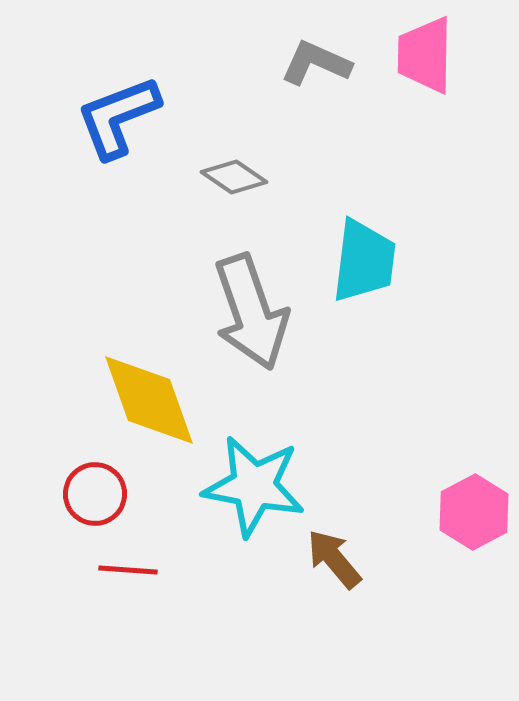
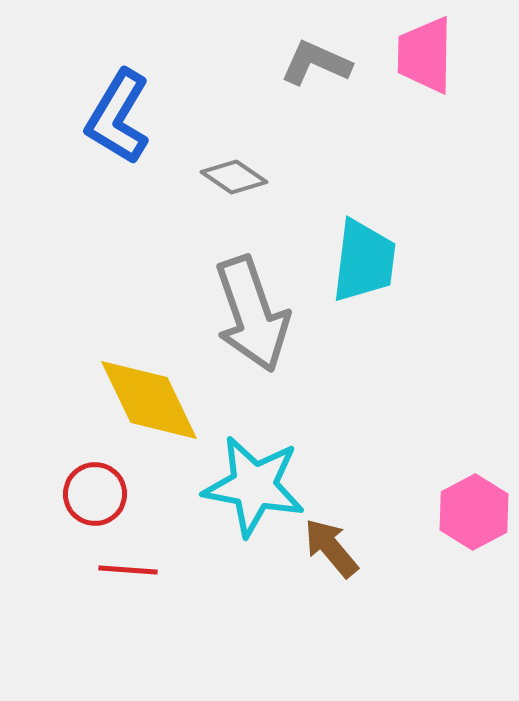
blue L-shape: rotated 38 degrees counterclockwise
gray arrow: moved 1 px right, 2 px down
yellow diamond: rotated 6 degrees counterclockwise
brown arrow: moved 3 px left, 11 px up
